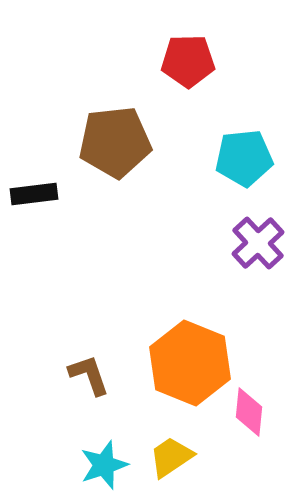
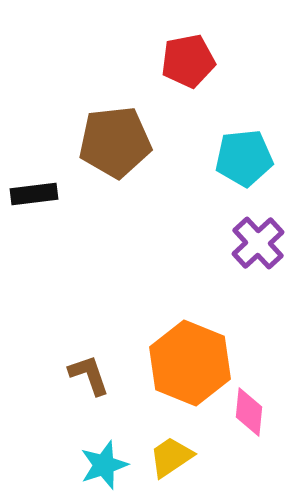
red pentagon: rotated 10 degrees counterclockwise
